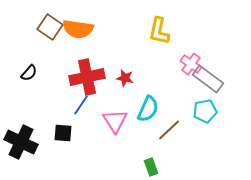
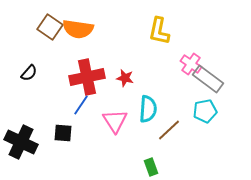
cyan semicircle: rotated 20 degrees counterclockwise
